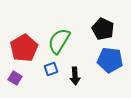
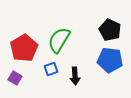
black pentagon: moved 7 px right, 1 px down
green semicircle: moved 1 px up
